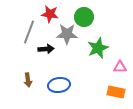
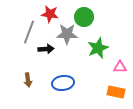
blue ellipse: moved 4 px right, 2 px up
